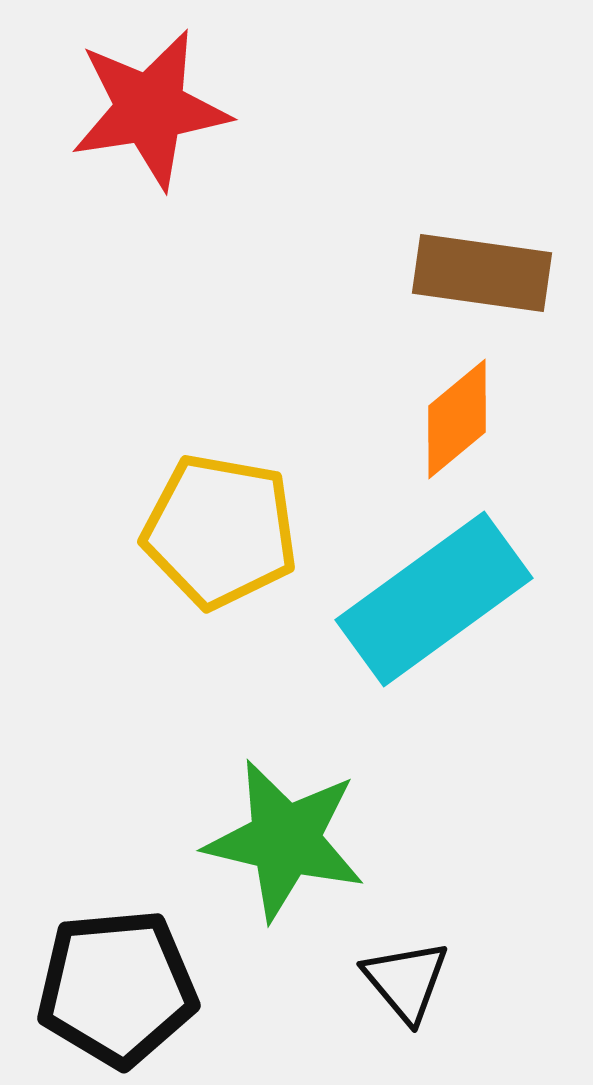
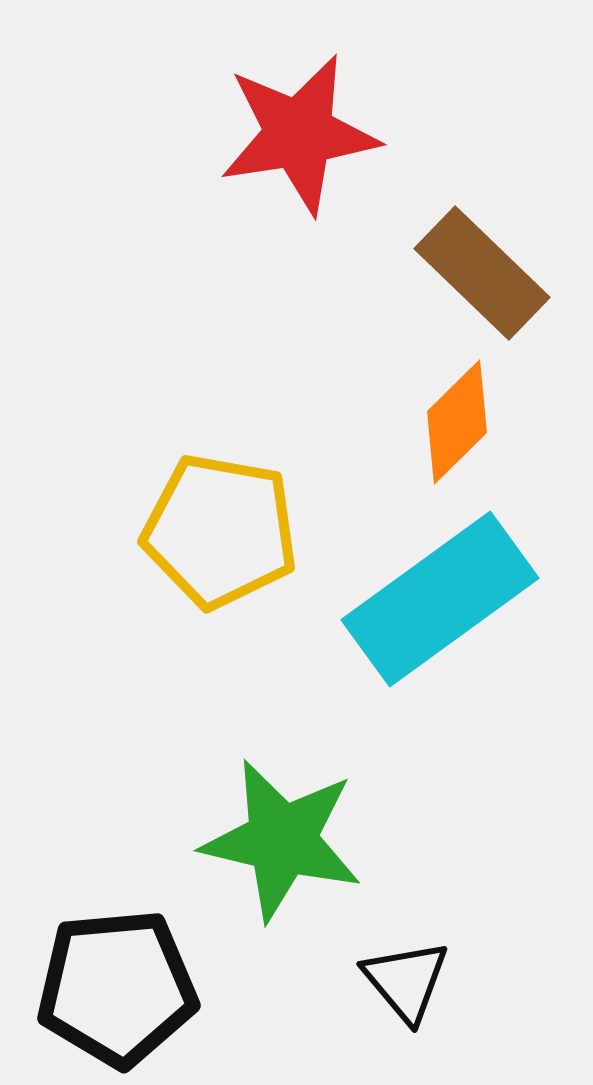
red star: moved 149 px right, 25 px down
brown rectangle: rotated 36 degrees clockwise
orange diamond: moved 3 px down; rotated 5 degrees counterclockwise
cyan rectangle: moved 6 px right
green star: moved 3 px left
